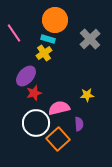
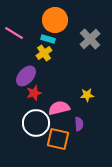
pink line: rotated 24 degrees counterclockwise
orange square: rotated 35 degrees counterclockwise
